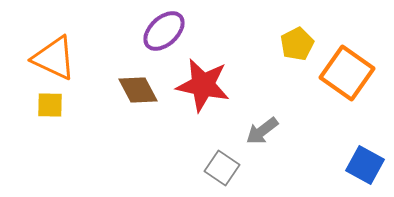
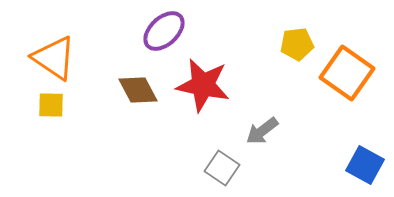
yellow pentagon: rotated 20 degrees clockwise
orange triangle: rotated 9 degrees clockwise
yellow square: moved 1 px right
